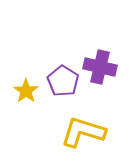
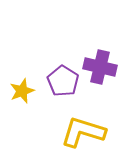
yellow star: moved 4 px left; rotated 15 degrees clockwise
